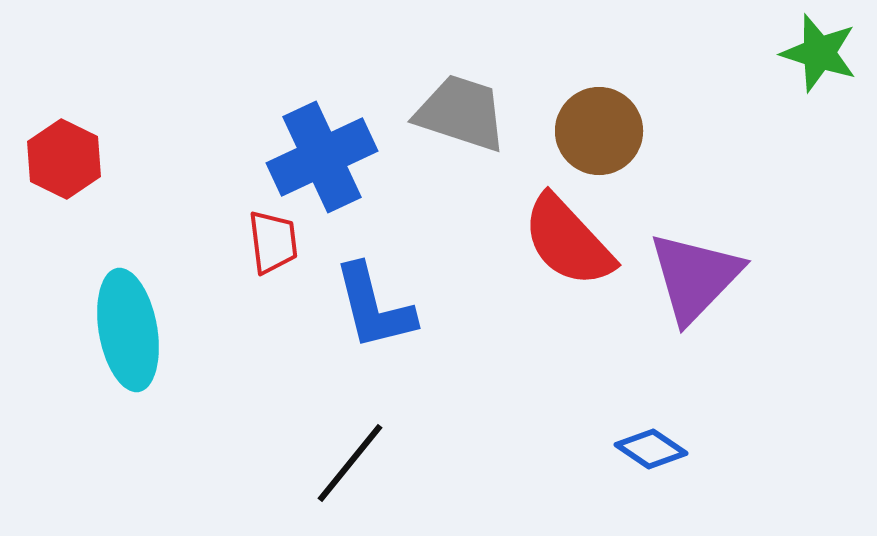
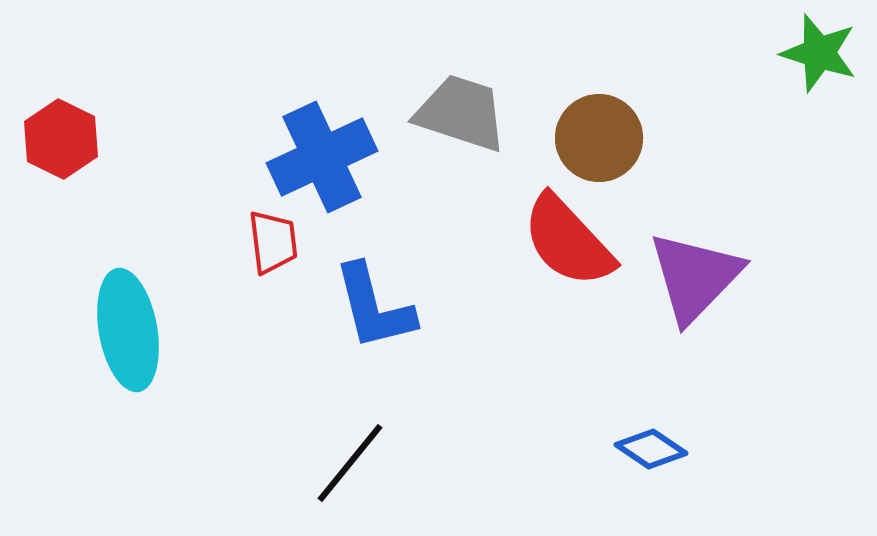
brown circle: moved 7 px down
red hexagon: moved 3 px left, 20 px up
